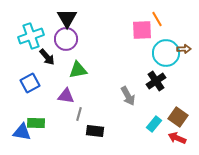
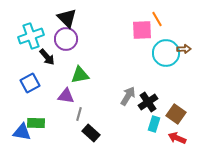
black triangle: rotated 15 degrees counterclockwise
green triangle: moved 2 px right, 5 px down
black cross: moved 8 px left, 21 px down
gray arrow: rotated 120 degrees counterclockwise
brown square: moved 2 px left, 3 px up
cyan rectangle: rotated 21 degrees counterclockwise
black rectangle: moved 4 px left, 2 px down; rotated 36 degrees clockwise
